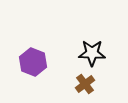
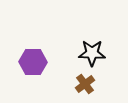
purple hexagon: rotated 20 degrees counterclockwise
